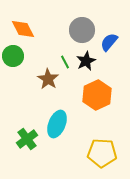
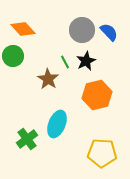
orange diamond: rotated 15 degrees counterclockwise
blue semicircle: moved 10 px up; rotated 96 degrees clockwise
orange hexagon: rotated 12 degrees clockwise
